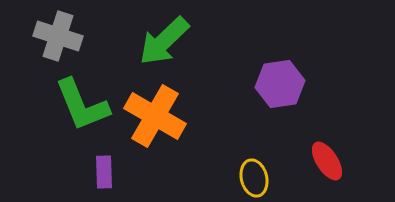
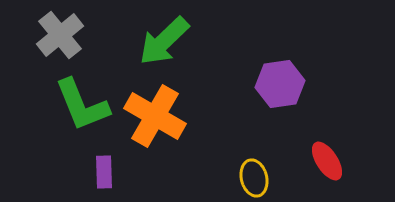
gray cross: moved 2 px right, 1 px up; rotated 33 degrees clockwise
